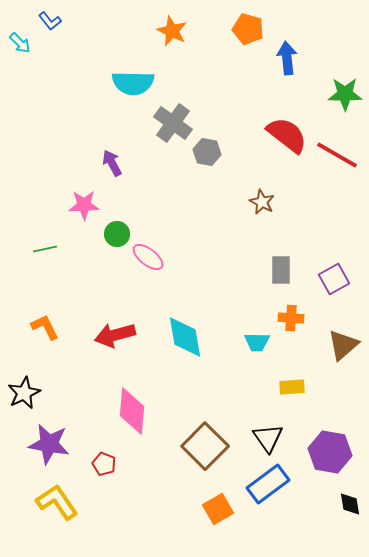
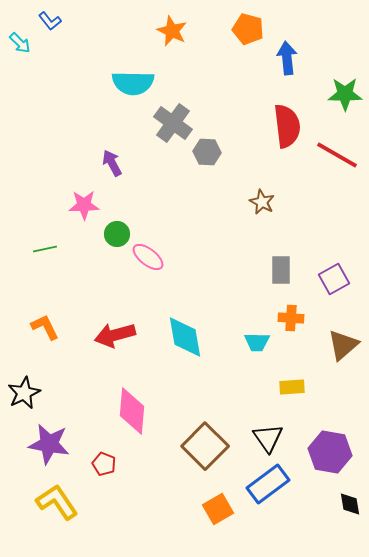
red semicircle: moved 9 px up; rotated 45 degrees clockwise
gray hexagon: rotated 8 degrees counterclockwise
